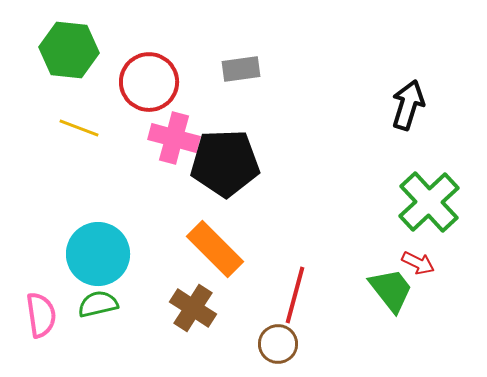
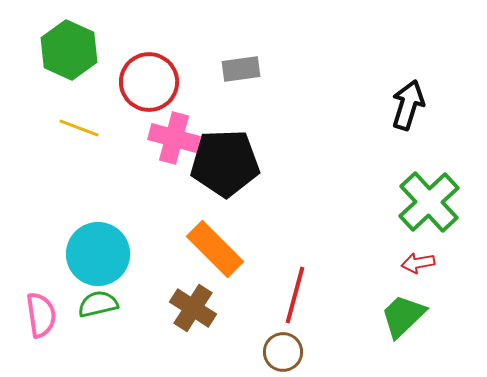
green hexagon: rotated 18 degrees clockwise
red arrow: rotated 144 degrees clockwise
green trapezoid: moved 12 px right, 26 px down; rotated 96 degrees counterclockwise
brown circle: moved 5 px right, 8 px down
